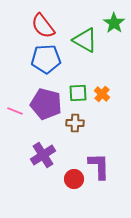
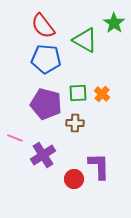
blue pentagon: rotated 8 degrees clockwise
pink line: moved 27 px down
